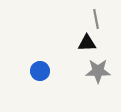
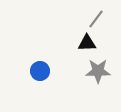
gray line: rotated 48 degrees clockwise
